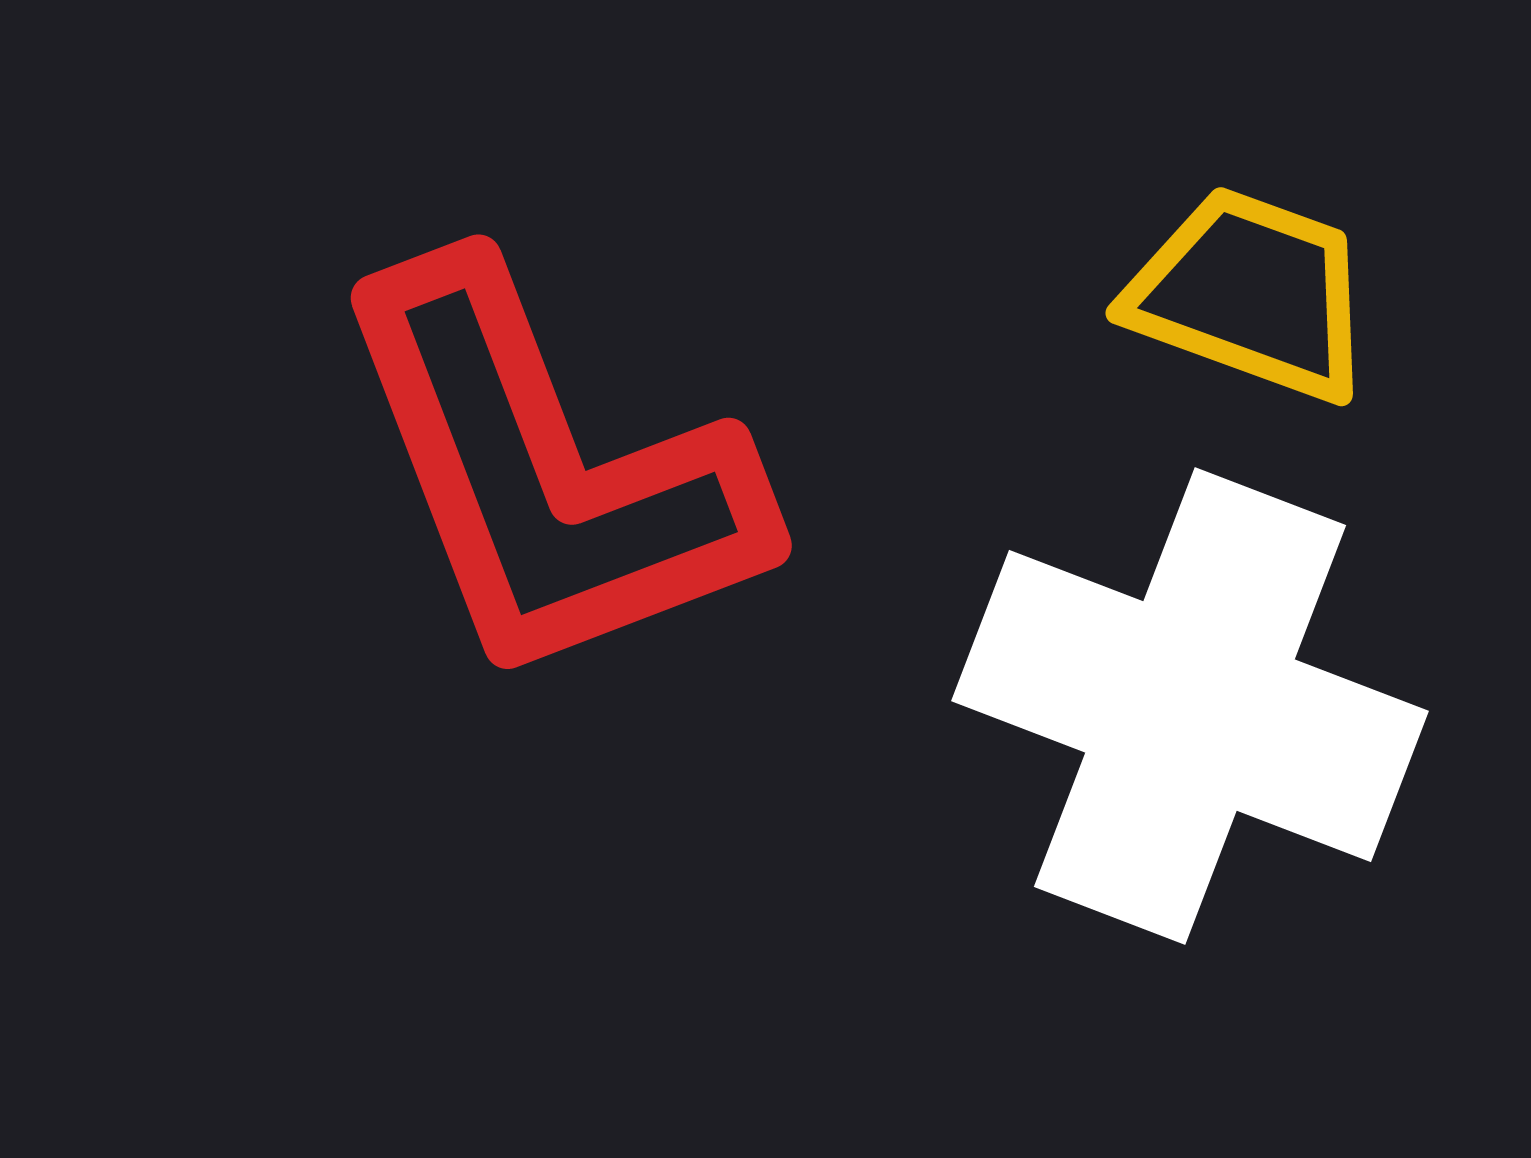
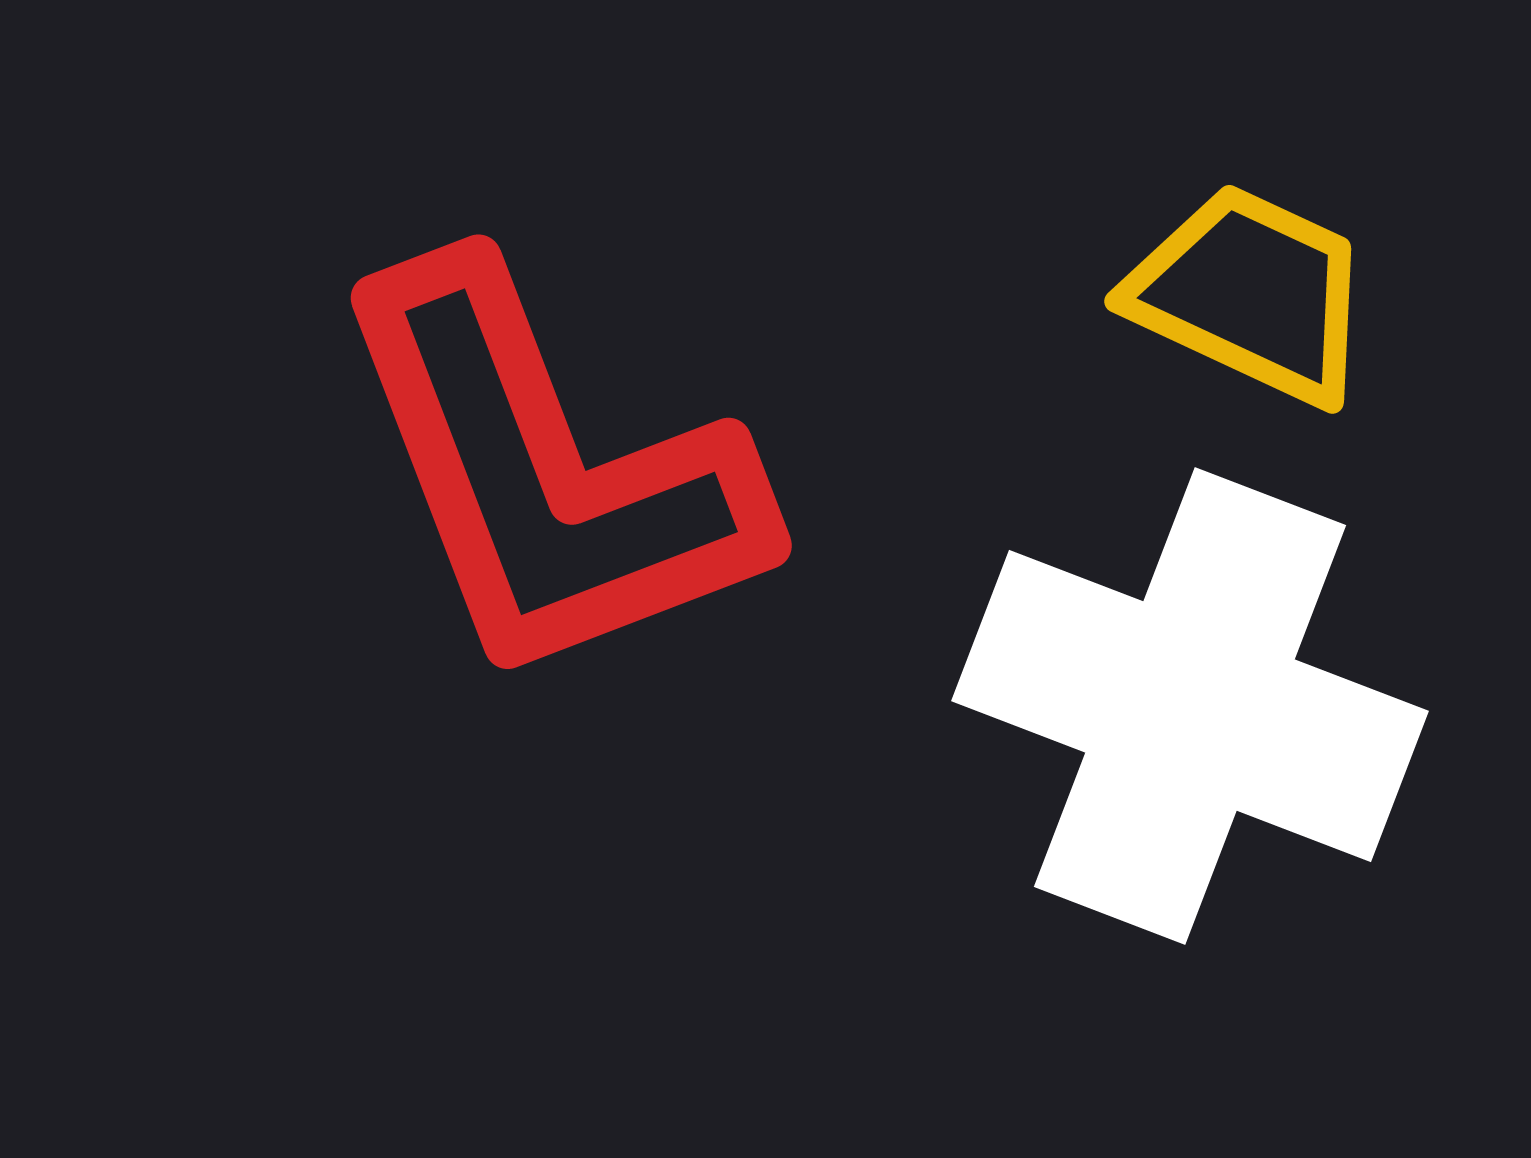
yellow trapezoid: rotated 5 degrees clockwise
